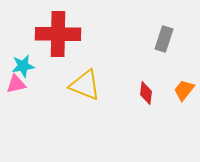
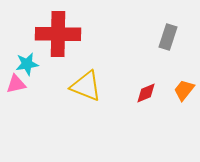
gray rectangle: moved 4 px right, 2 px up
cyan star: moved 4 px right, 2 px up
yellow triangle: moved 1 px right, 1 px down
red diamond: rotated 60 degrees clockwise
